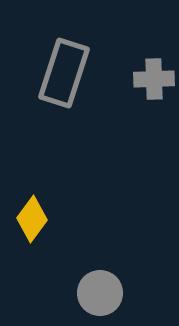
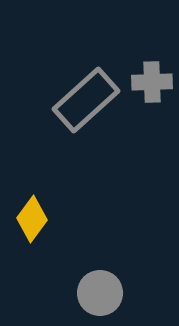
gray rectangle: moved 22 px right, 27 px down; rotated 30 degrees clockwise
gray cross: moved 2 px left, 3 px down
